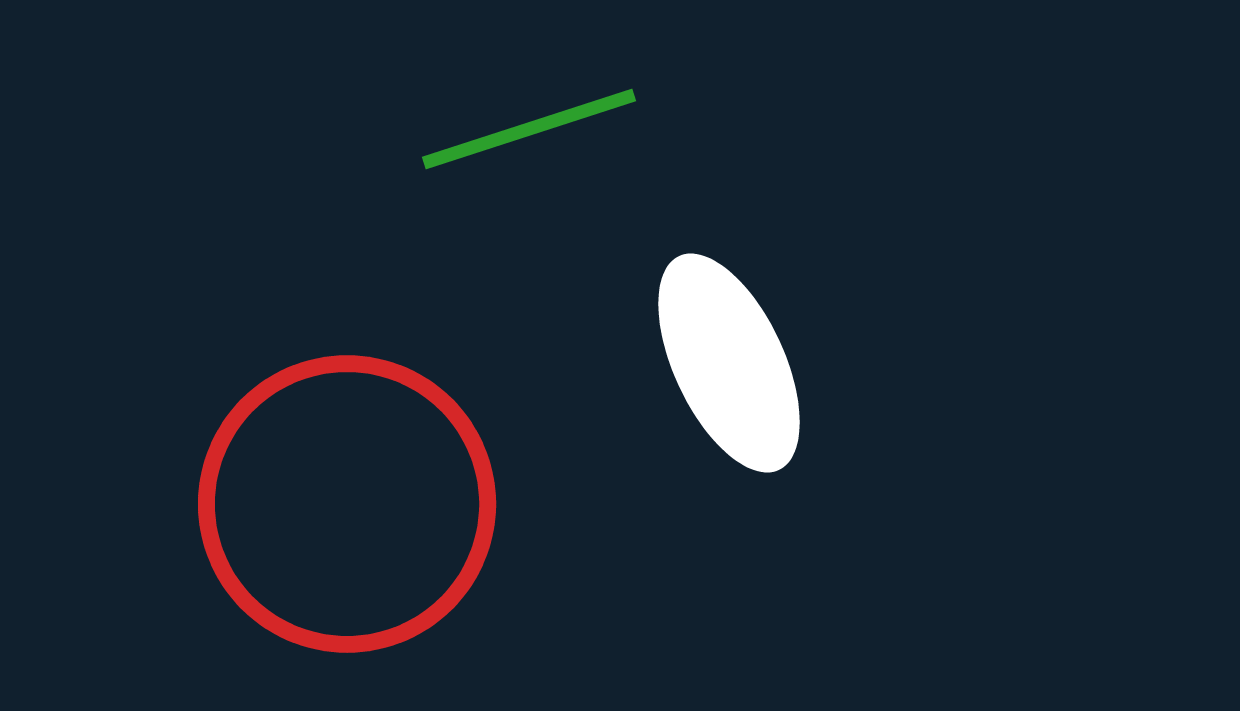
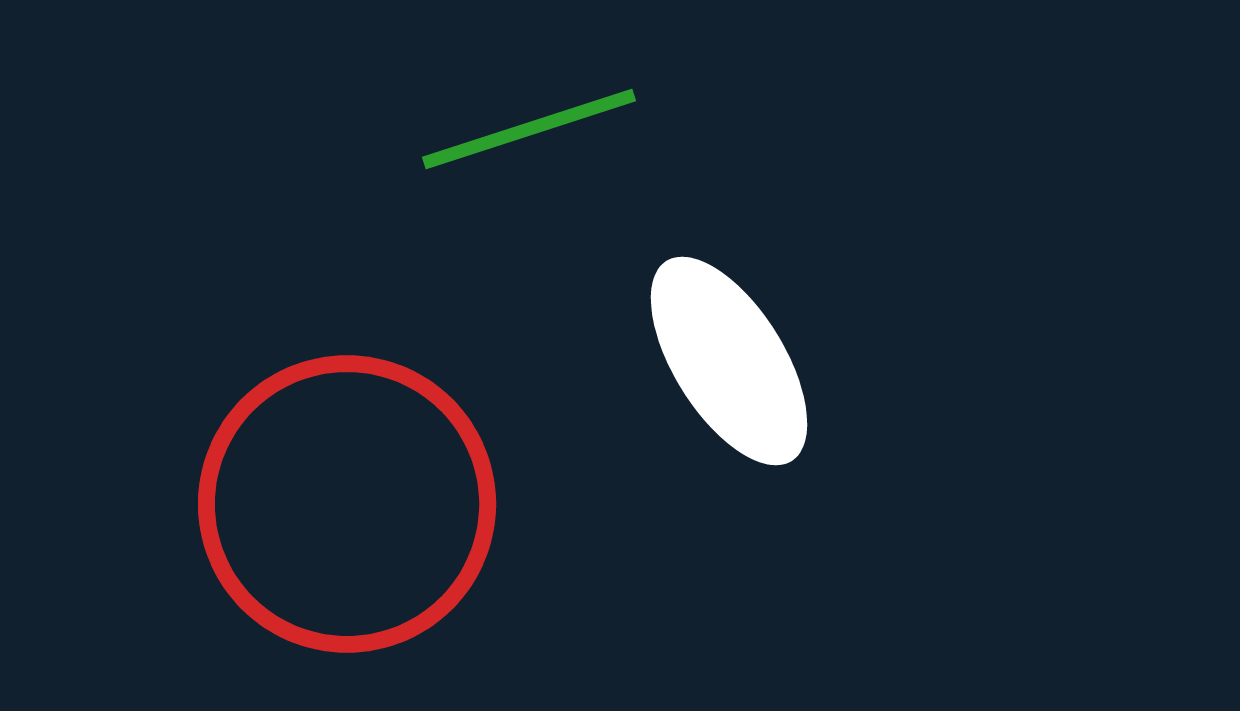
white ellipse: moved 2 px up; rotated 7 degrees counterclockwise
